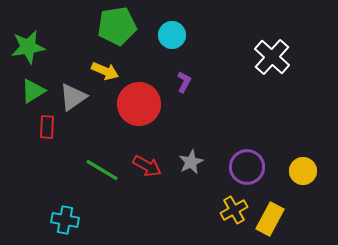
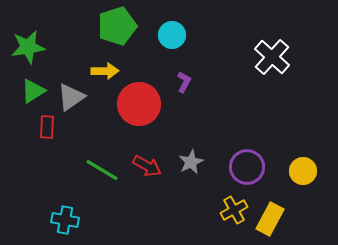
green pentagon: rotated 9 degrees counterclockwise
yellow arrow: rotated 24 degrees counterclockwise
gray triangle: moved 2 px left
